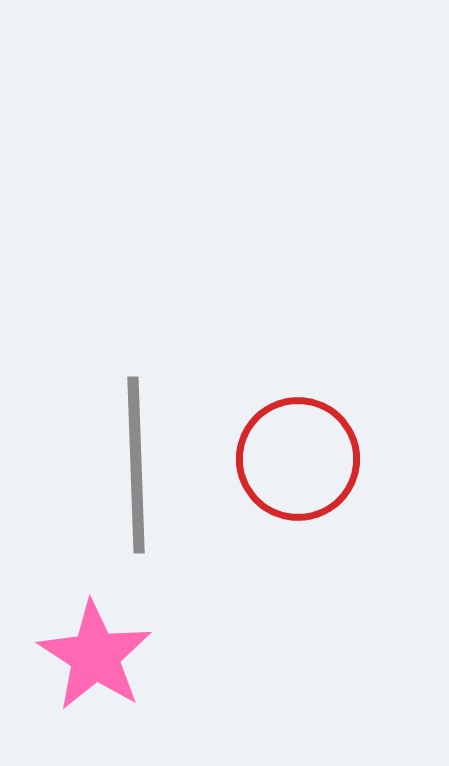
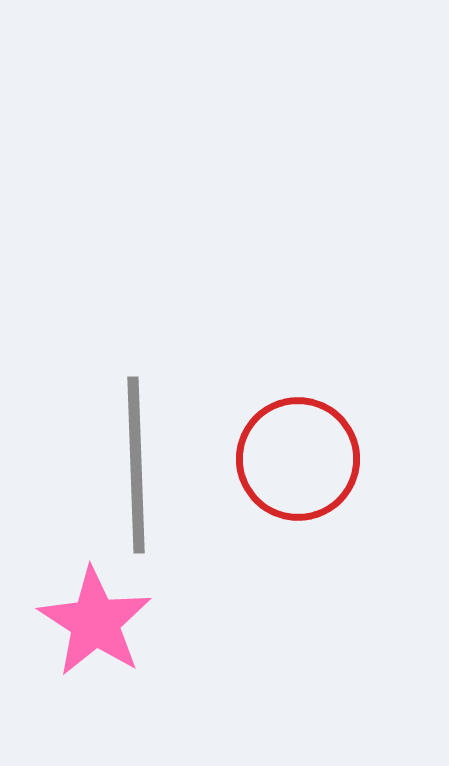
pink star: moved 34 px up
